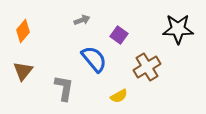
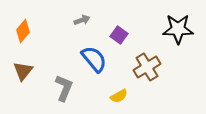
gray L-shape: rotated 12 degrees clockwise
